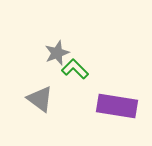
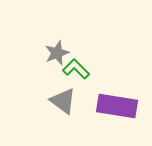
green L-shape: moved 1 px right
gray triangle: moved 23 px right, 2 px down
